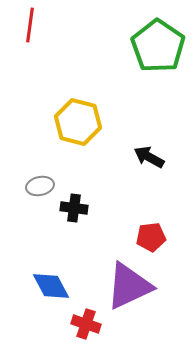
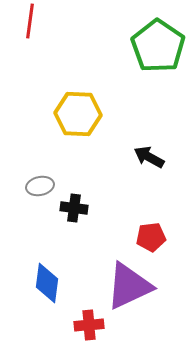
red line: moved 4 px up
yellow hexagon: moved 8 px up; rotated 12 degrees counterclockwise
blue diamond: moved 4 px left, 3 px up; rotated 36 degrees clockwise
red cross: moved 3 px right, 1 px down; rotated 24 degrees counterclockwise
